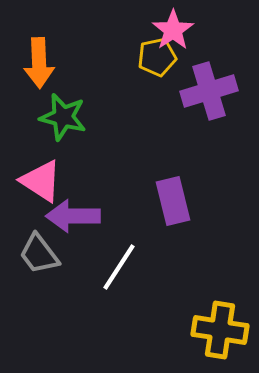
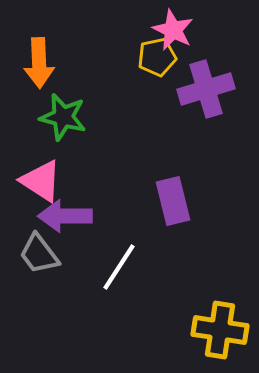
pink star: rotated 12 degrees counterclockwise
purple cross: moved 3 px left, 2 px up
purple arrow: moved 8 px left
